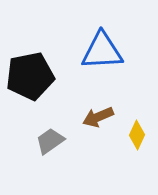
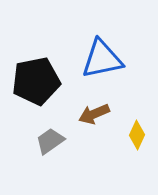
blue triangle: moved 8 px down; rotated 9 degrees counterclockwise
black pentagon: moved 6 px right, 5 px down
brown arrow: moved 4 px left, 3 px up
